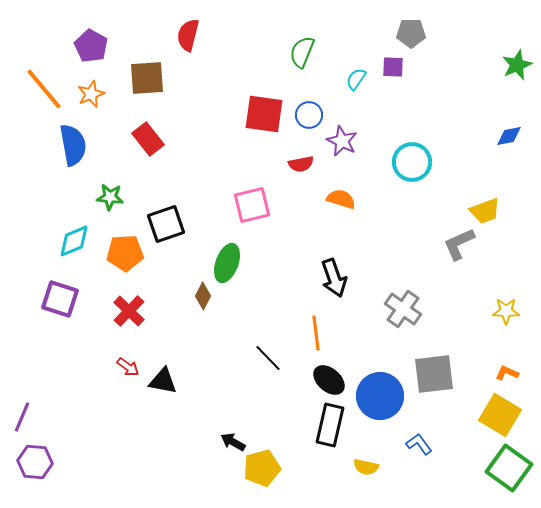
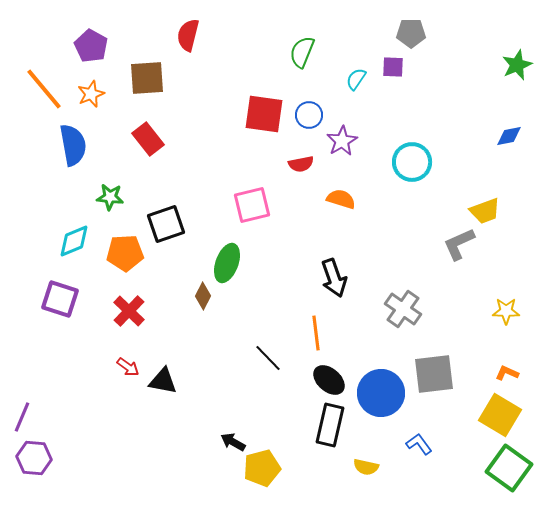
purple star at (342, 141): rotated 16 degrees clockwise
blue circle at (380, 396): moved 1 px right, 3 px up
purple hexagon at (35, 462): moved 1 px left, 4 px up
